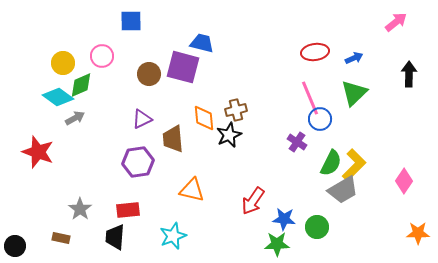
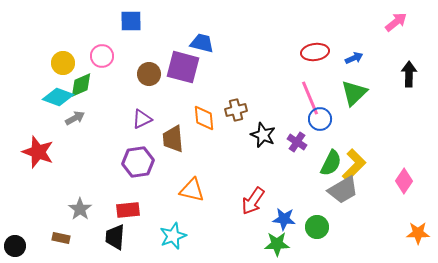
cyan diamond: rotated 16 degrees counterclockwise
black star: moved 34 px right; rotated 25 degrees counterclockwise
